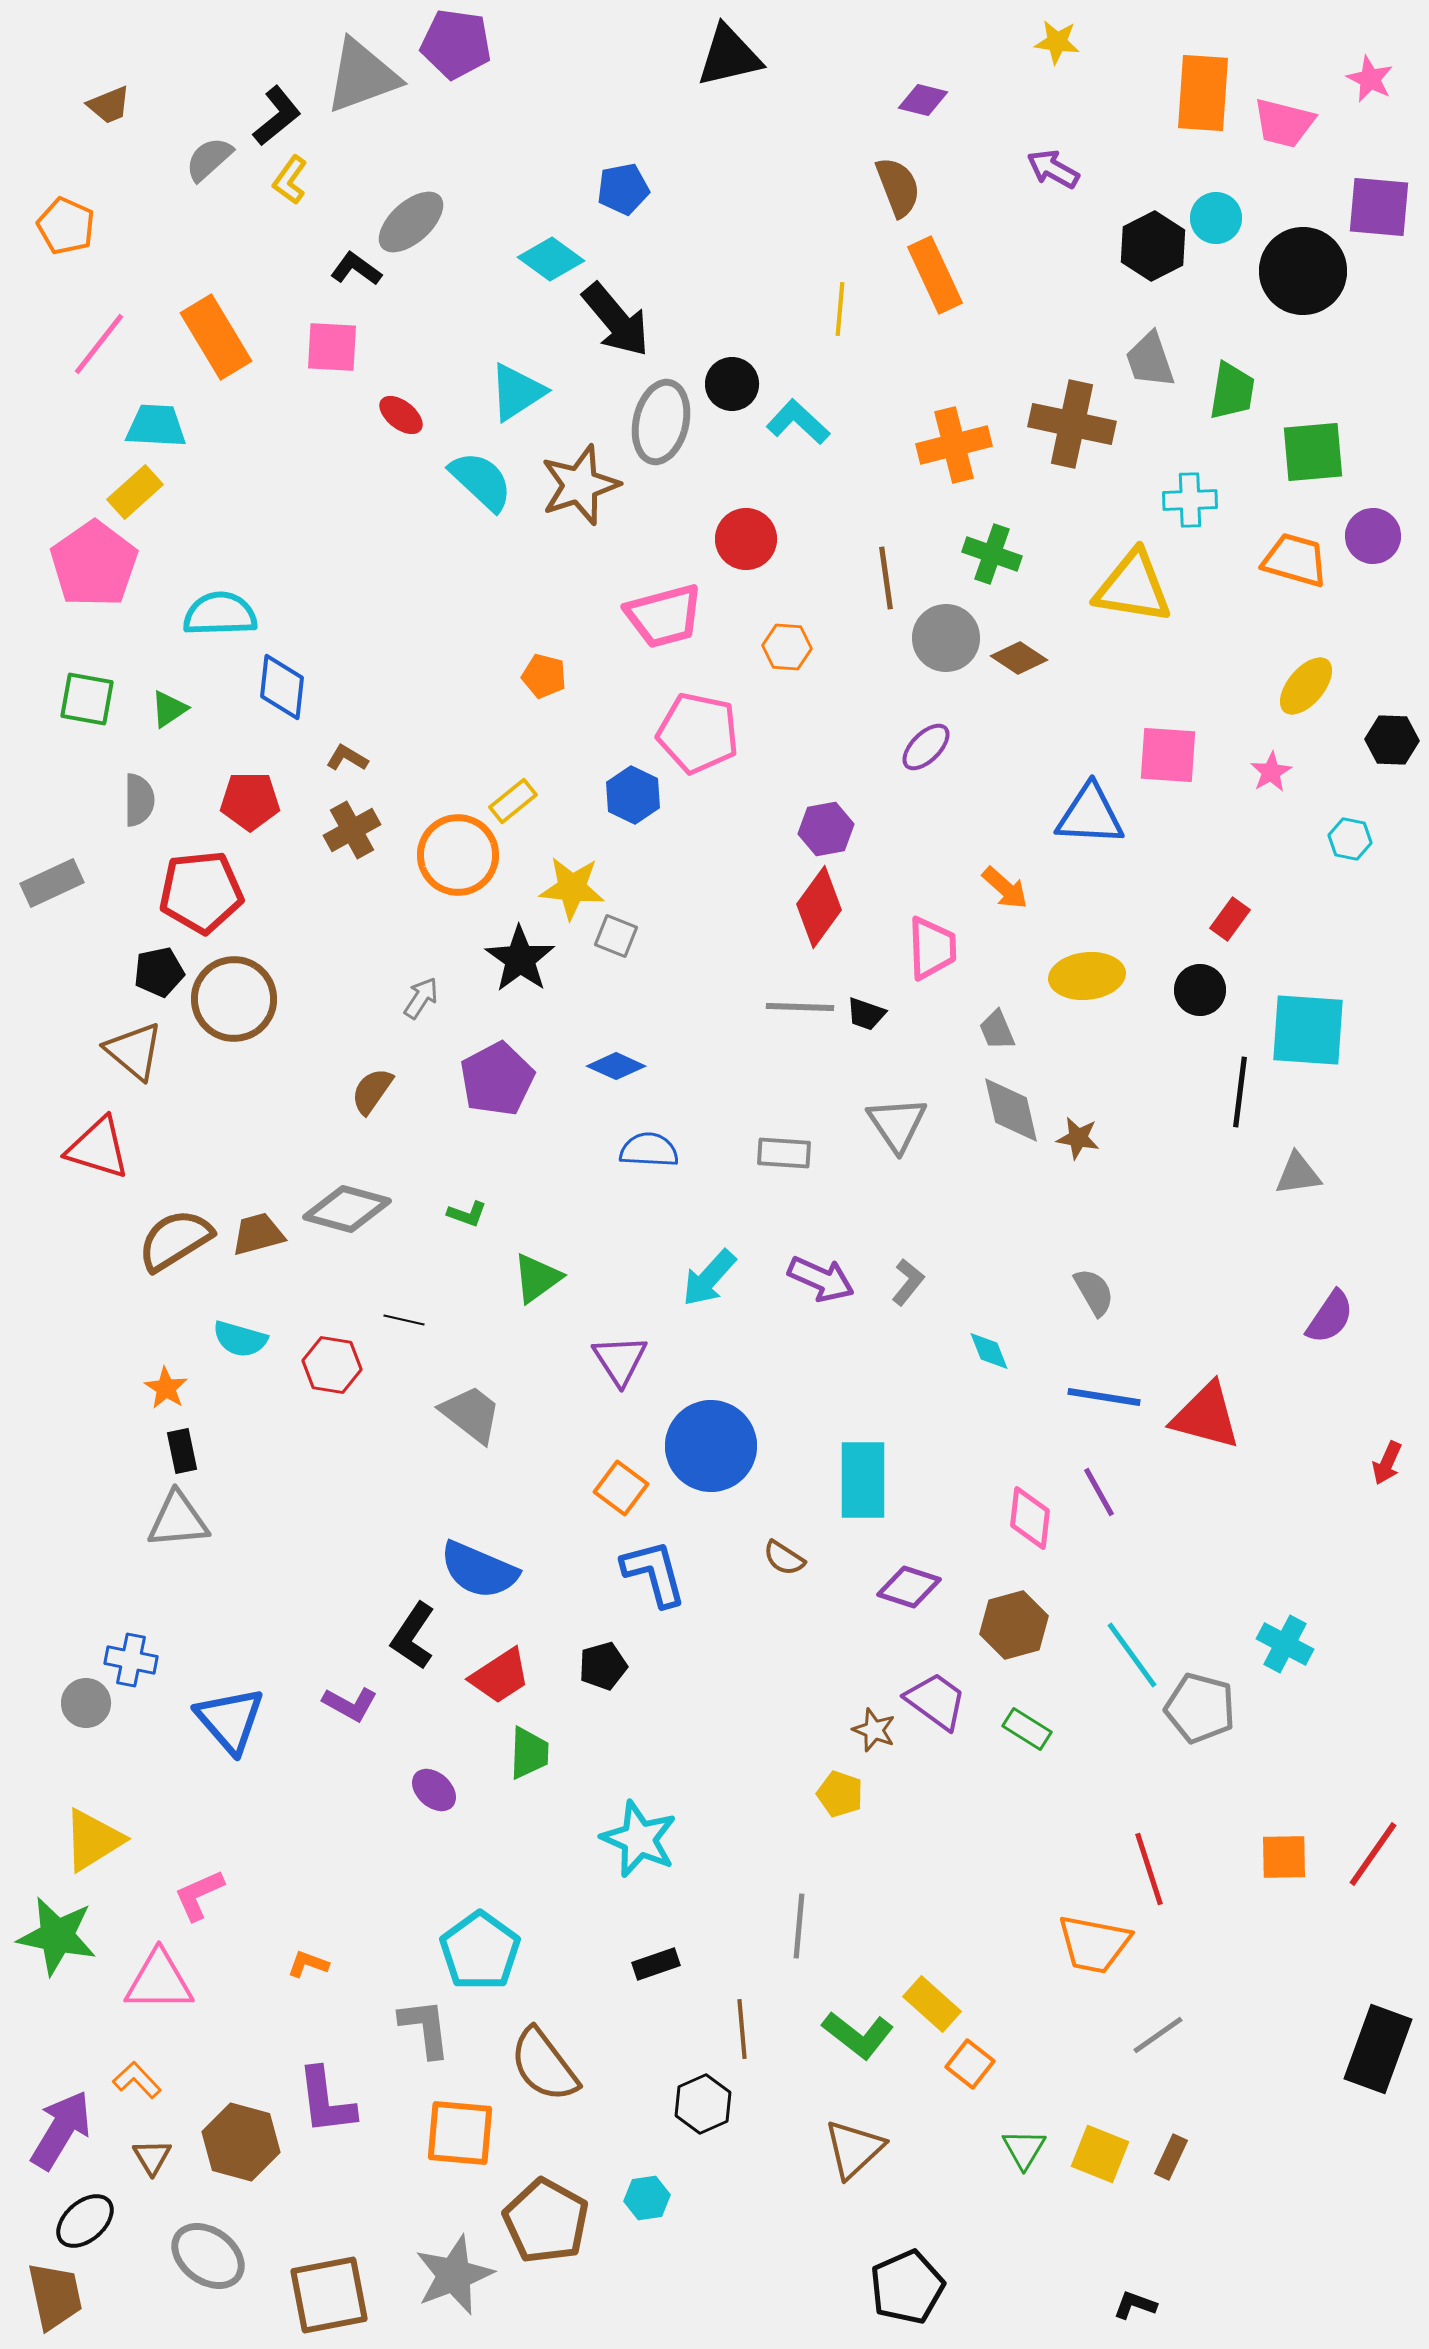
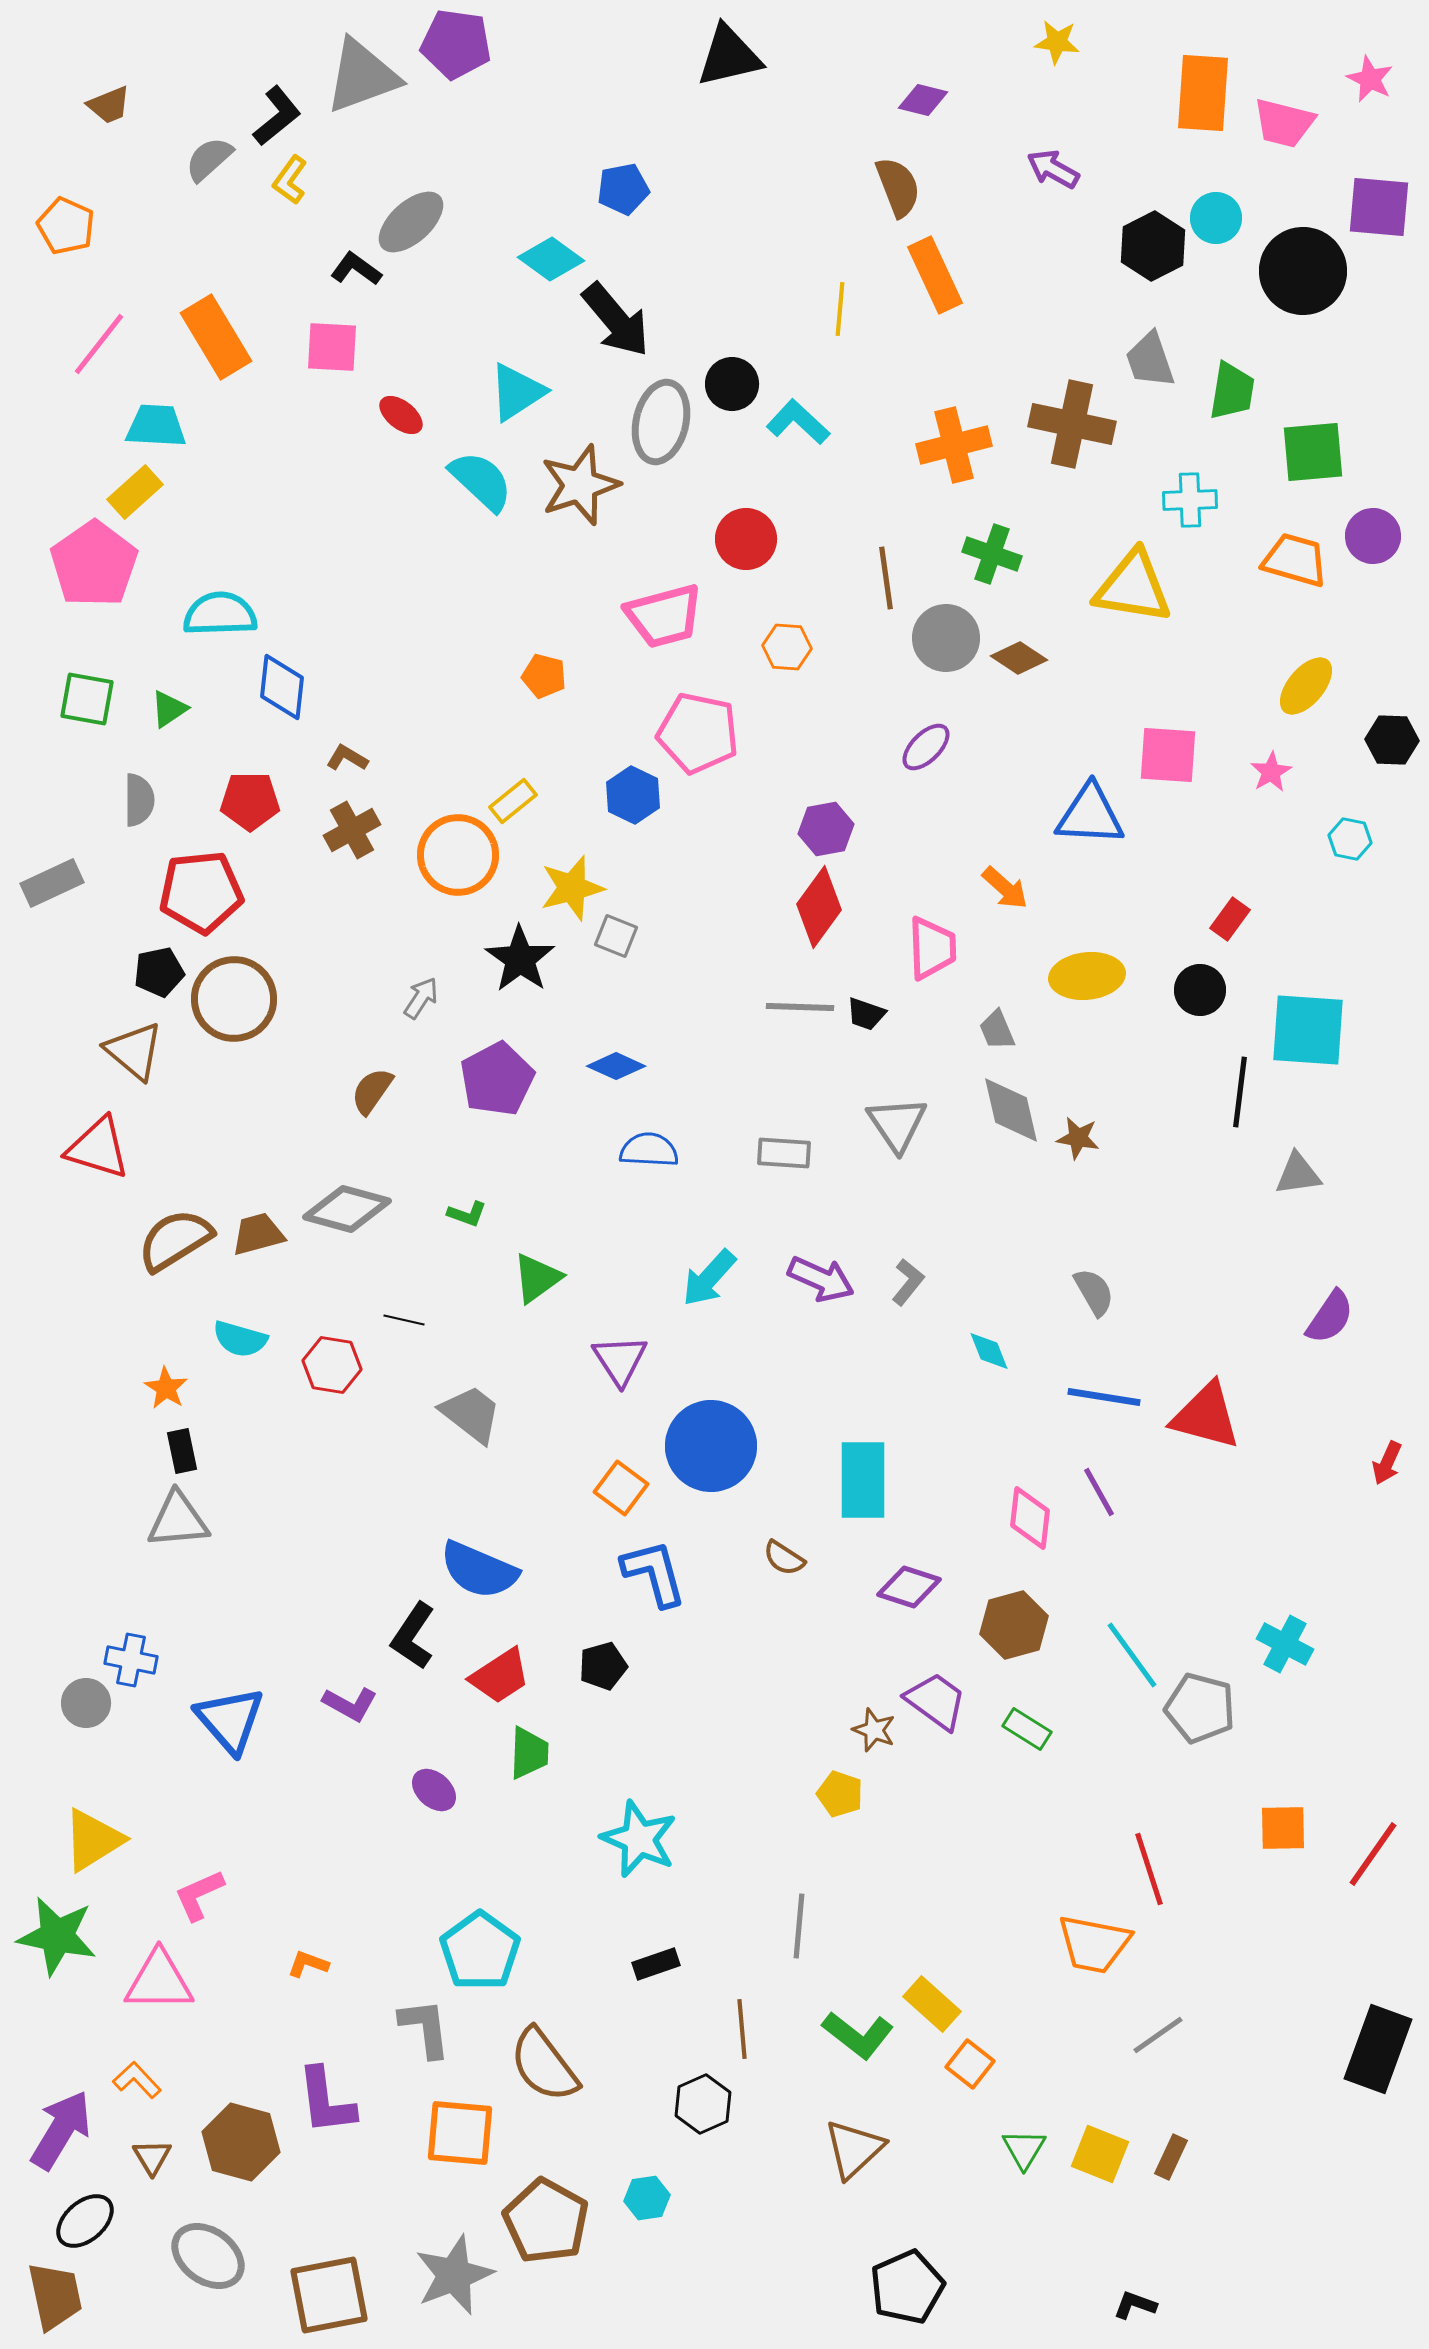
yellow star at (572, 888): rotated 20 degrees counterclockwise
orange square at (1284, 1857): moved 1 px left, 29 px up
